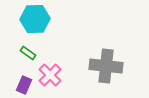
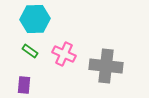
green rectangle: moved 2 px right, 2 px up
pink cross: moved 14 px right, 21 px up; rotated 20 degrees counterclockwise
purple rectangle: rotated 18 degrees counterclockwise
